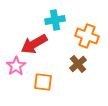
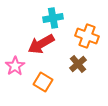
cyan cross: moved 2 px left, 2 px up
red arrow: moved 7 px right
pink star: moved 1 px left
orange square: rotated 24 degrees clockwise
